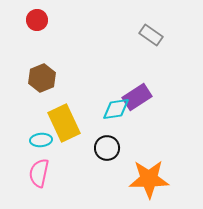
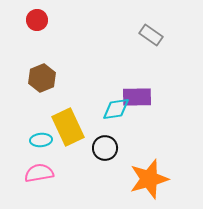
purple rectangle: rotated 32 degrees clockwise
yellow rectangle: moved 4 px right, 4 px down
black circle: moved 2 px left
pink semicircle: rotated 68 degrees clockwise
orange star: rotated 15 degrees counterclockwise
